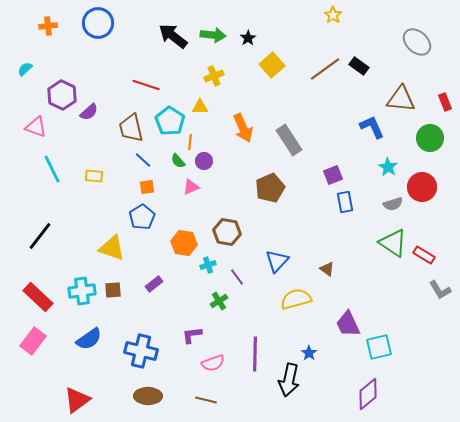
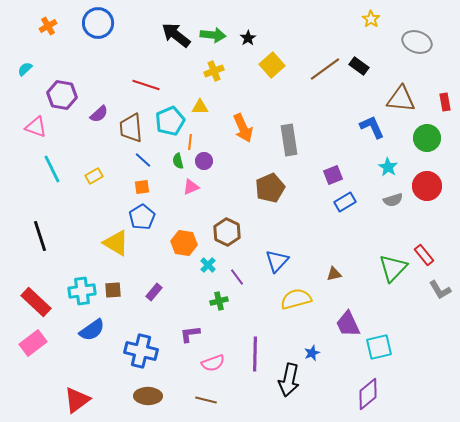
yellow star at (333, 15): moved 38 px right, 4 px down
orange cross at (48, 26): rotated 24 degrees counterclockwise
black arrow at (173, 36): moved 3 px right, 1 px up
gray ellipse at (417, 42): rotated 24 degrees counterclockwise
yellow cross at (214, 76): moved 5 px up
purple hexagon at (62, 95): rotated 16 degrees counterclockwise
red rectangle at (445, 102): rotated 12 degrees clockwise
purple semicircle at (89, 112): moved 10 px right, 2 px down
cyan pentagon at (170, 121): rotated 16 degrees clockwise
brown trapezoid at (131, 128): rotated 8 degrees clockwise
green circle at (430, 138): moved 3 px left
gray rectangle at (289, 140): rotated 24 degrees clockwise
green semicircle at (178, 161): rotated 28 degrees clockwise
yellow rectangle at (94, 176): rotated 36 degrees counterclockwise
orange square at (147, 187): moved 5 px left
red circle at (422, 187): moved 5 px right, 1 px up
blue rectangle at (345, 202): rotated 70 degrees clockwise
gray semicircle at (393, 204): moved 4 px up
brown hexagon at (227, 232): rotated 16 degrees clockwise
black line at (40, 236): rotated 56 degrees counterclockwise
green triangle at (393, 243): moved 25 px down; rotated 40 degrees clockwise
yellow triangle at (112, 248): moved 4 px right, 5 px up; rotated 12 degrees clockwise
red rectangle at (424, 255): rotated 20 degrees clockwise
cyan cross at (208, 265): rotated 28 degrees counterclockwise
brown triangle at (327, 269): moved 7 px right, 5 px down; rotated 49 degrees counterclockwise
purple rectangle at (154, 284): moved 8 px down; rotated 12 degrees counterclockwise
red rectangle at (38, 297): moved 2 px left, 5 px down
green cross at (219, 301): rotated 18 degrees clockwise
purple L-shape at (192, 335): moved 2 px left, 1 px up
blue semicircle at (89, 339): moved 3 px right, 9 px up
pink rectangle at (33, 341): moved 2 px down; rotated 16 degrees clockwise
blue star at (309, 353): moved 3 px right; rotated 14 degrees clockwise
